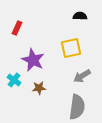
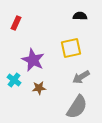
red rectangle: moved 1 px left, 5 px up
gray arrow: moved 1 px left, 1 px down
gray semicircle: rotated 25 degrees clockwise
